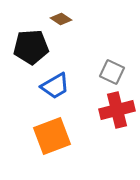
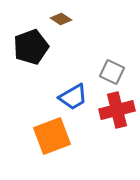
black pentagon: rotated 16 degrees counterclockwise
blue trapezoid: moved 18 px right, 11 px down
